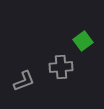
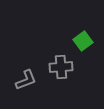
gray L-shape: moved 2 px right, 1 px up
